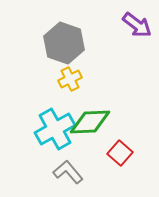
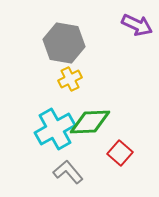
purple arrow: rotated 12 degrees counterclockwise
gray hexagon: rotated 9 degrees counterclockwise
